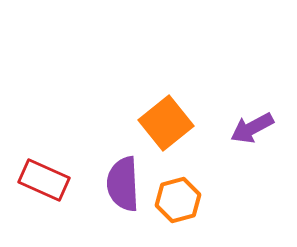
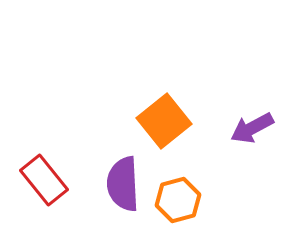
orange square: moved 2 px left, 2 px up
red rectangle: rotated 27 degrees clockwise
